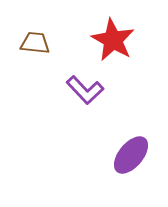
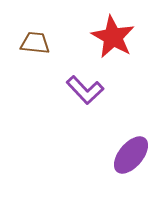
red star: moved 3 px up
